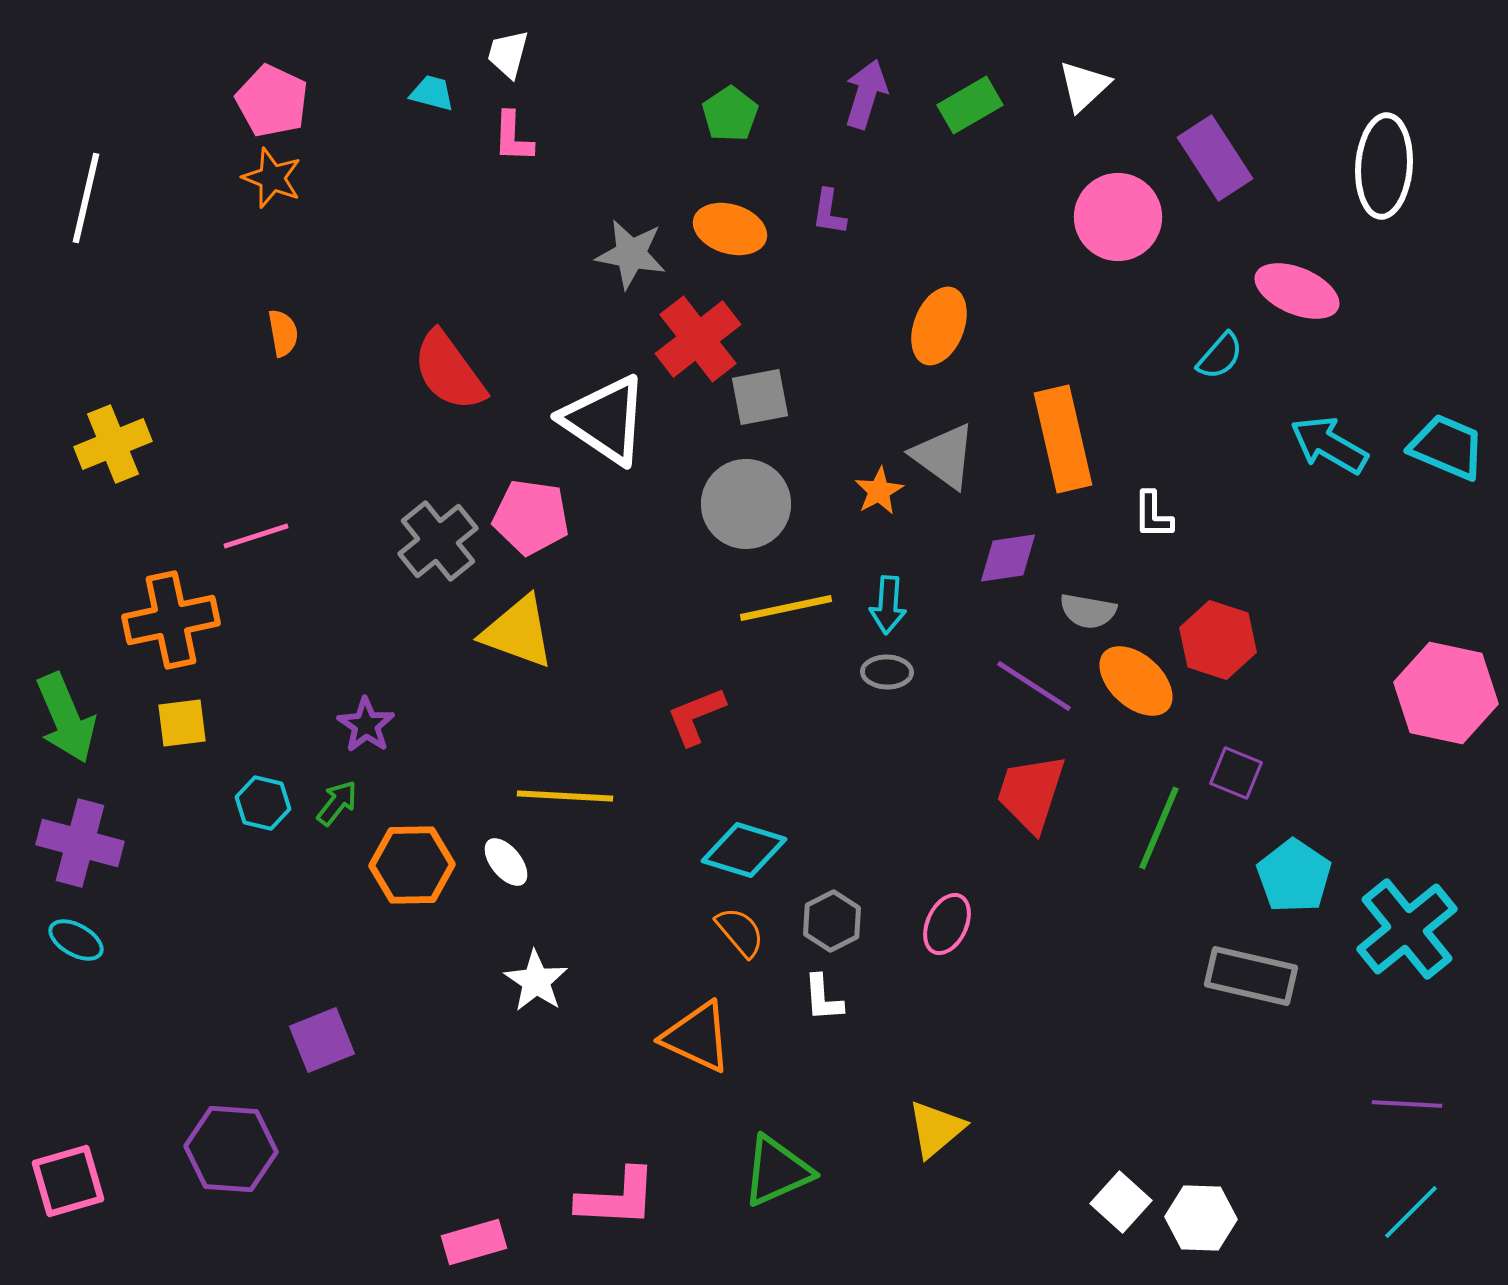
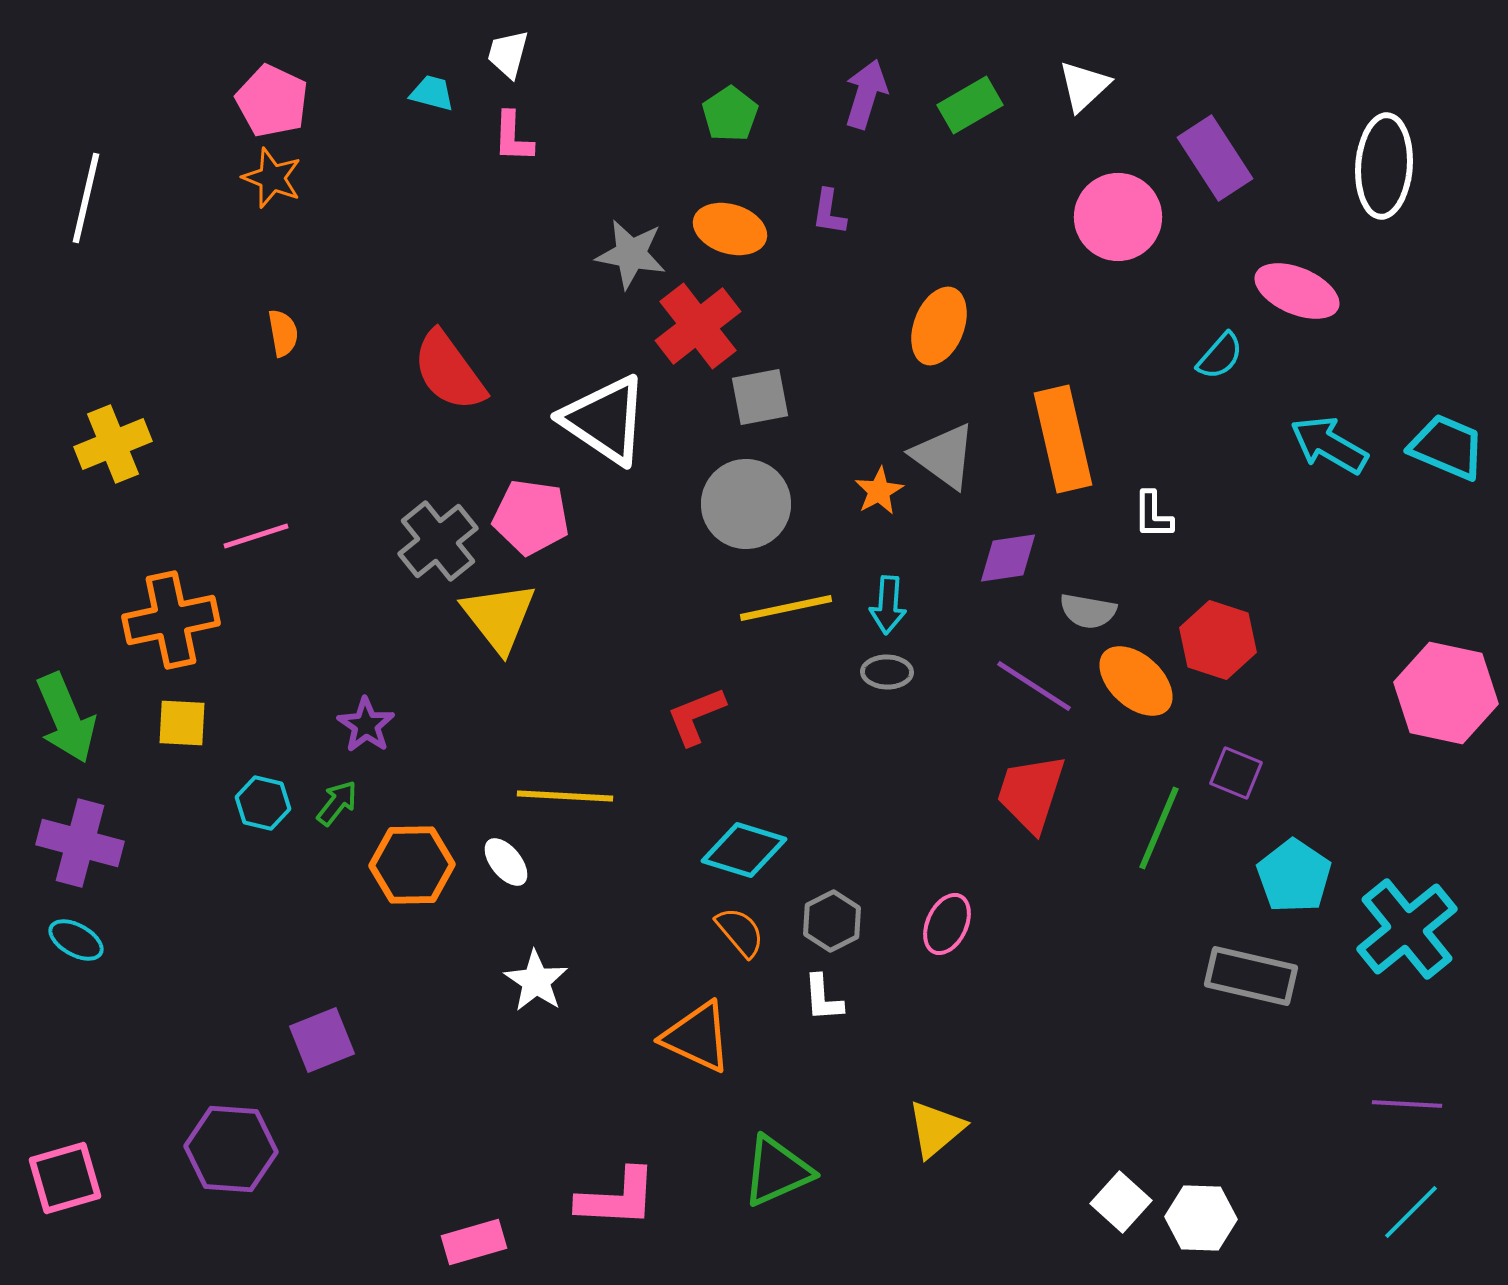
red cross at (698, 339): moved 13 px up
yellow triangle at (518, 632): moved 19 px left, 15 px up; rotated 32 degrees clockwise
yellow square at (182, 723): rotated 10 degrees clockwise
pink square at (68, 1181): moved 3 px left, 3 px up
